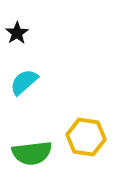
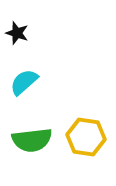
black star: rotated 20 degrees counterclockwise
green semicircle: moved 13 px up
